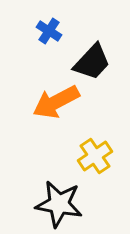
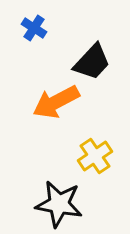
blue cross: moved 15 px left, 3 px up
